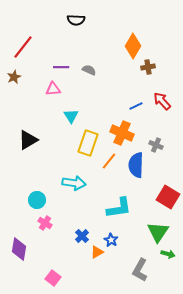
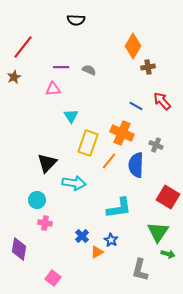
blue line: rotated 56 degrees clockwise
black triangle: moved 19 px right, 23 px down; rotated 15 degrees counterclockwise
pink cross: rotated 24 degrees counterclockwise
gray L-shape: rotated 15 degrees counterclockwise
